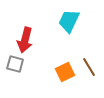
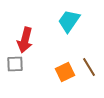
cyan trapezoid: rotated 10 degrees clockwise
gray square: rotated 18 degrees counterclockwise
